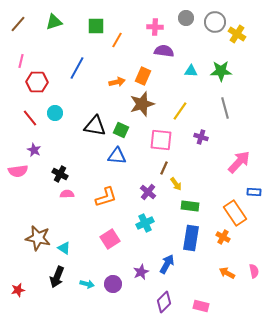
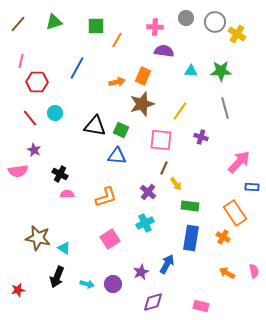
blue rectangle at (254, 192): moved 2 px left, 5 px up
purple diamond at (164, 302): moved 11 px left; rotated 30 degrees clockwise
